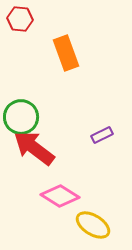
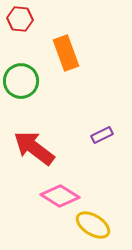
green circle: moved 36 px up
